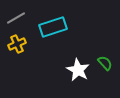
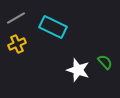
cyan rectangle: rotated 44 degrees clockwise
green semicircle: moved 1 px up
white star: rotated 10 degrees counterclockwise
